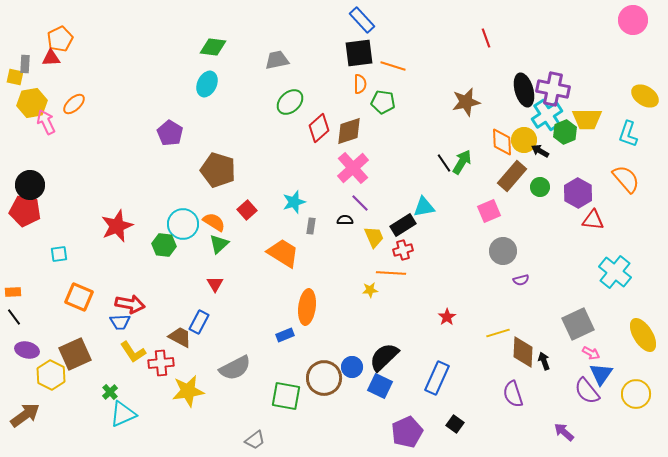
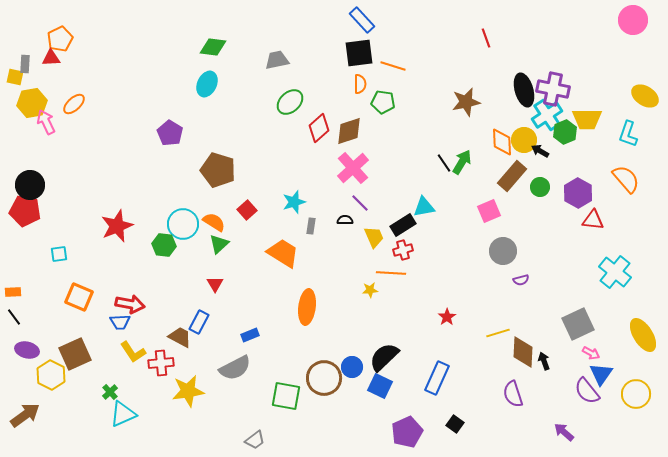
blue rectangle at (285, 335): moved 35 px left
